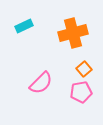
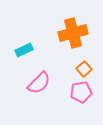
cyan rectangle: moved 24 px down
pink semicircle: moved 2 px left
